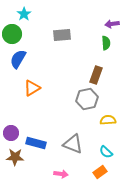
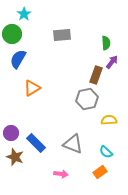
purple arrow: moved 38 px down; rotated 136 degrees clockwise
yellow semicircle: moved 1 px right
blue rectangle: rotated 30 degrees clockwise
brown star: rotated 18 degrees clockwise
